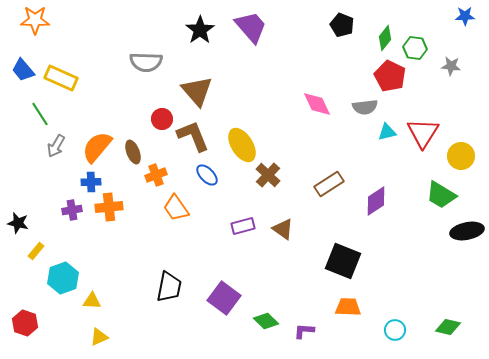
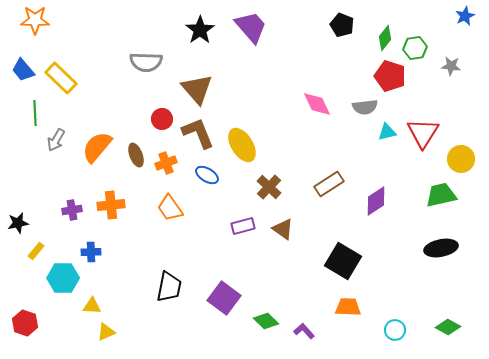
blue star at (465, 16): rotated 24 degrees counterclockwise
green hexagon at (415, 48): rotated 15 degrees counterclockwise
red pentagon at (390, 76): rotated 8 degrees counterclockwise
yellow rectangle at (61, 78): rotated 20 degrees clockwise
brown triangle at (197, 91): moved 2 px up
green line at (40, 114): moved 5 px left, 1 px up; rotated 30 degrees clockwise
brown L-shape at (193, 136): moved 5 px right, 3 px up
gray arrow at (56, 146): moved 6 px up
brown ellipse at (133, 152): moved 3 px right, 3 px down
yellow circle at (461, 156): moved 3 px down
orange cross at (156, 175): moved 10 px right, 12 px up
blue ellipse at (207, 175): rotated 15 degrees counterclockwise
brown cross at (268, 175): moved 1 px right, 12 px down
blue cross at (91, 182): moved 70 px down
green trapezoid at (441, 195): rotated 136 degrees clockwise
orange cross at (109, 207): moved 2 px right, 2 px up
orange trapezoid at (176, 208): moved 6 px left
black star at (18, 223): rotated 25 degrees counterclockwise
black ellipse at (467, 231): moved 26 px left, 17 px down
black square at (343, 261): rotated 9 degrees clockwise
cyan hexagon at (63, 278): rotated 20 degrees clockwise
yellow triangle at (92, 301): moved 5 px down
green diamond at (448, 327): rotated 15 degrees clockwise
purple L-shape at (304, 331): rotated 45 degrees clockwise
yellow triangle at (99, 337): moved 7 px right, 5 px up
